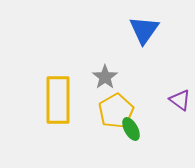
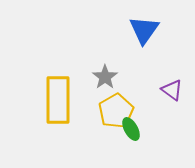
purple triangle: moved 8 px left, 10 px up
